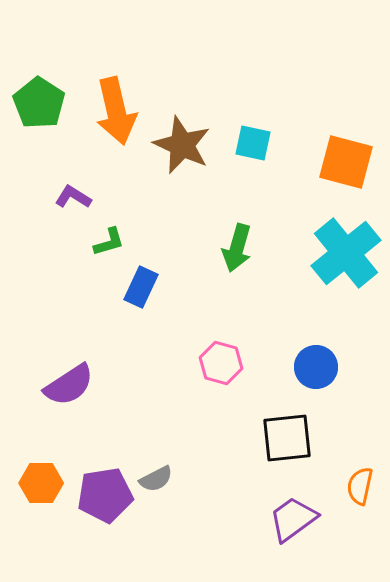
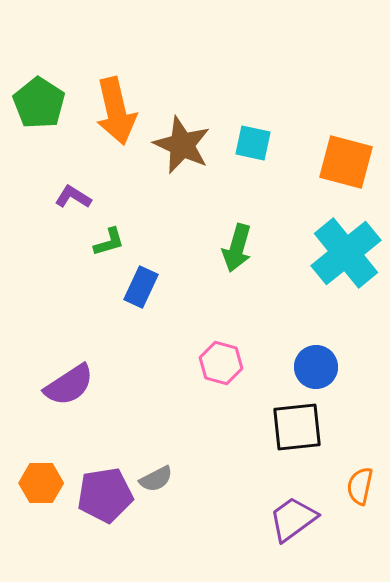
black square: moved 10 px right, 11 px up
